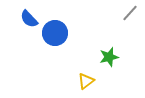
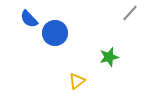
yellow triangle: moved 9 px left
